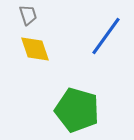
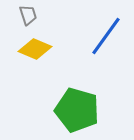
yellow diamond: rotated 48 degrees counterclockwise
